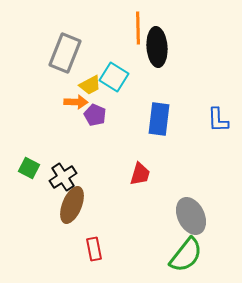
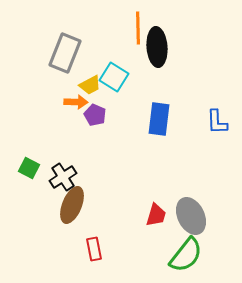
blue L-shape: moved 1 px left, 2 px down
red trapezoid: moved 16 px right, 41 px down
